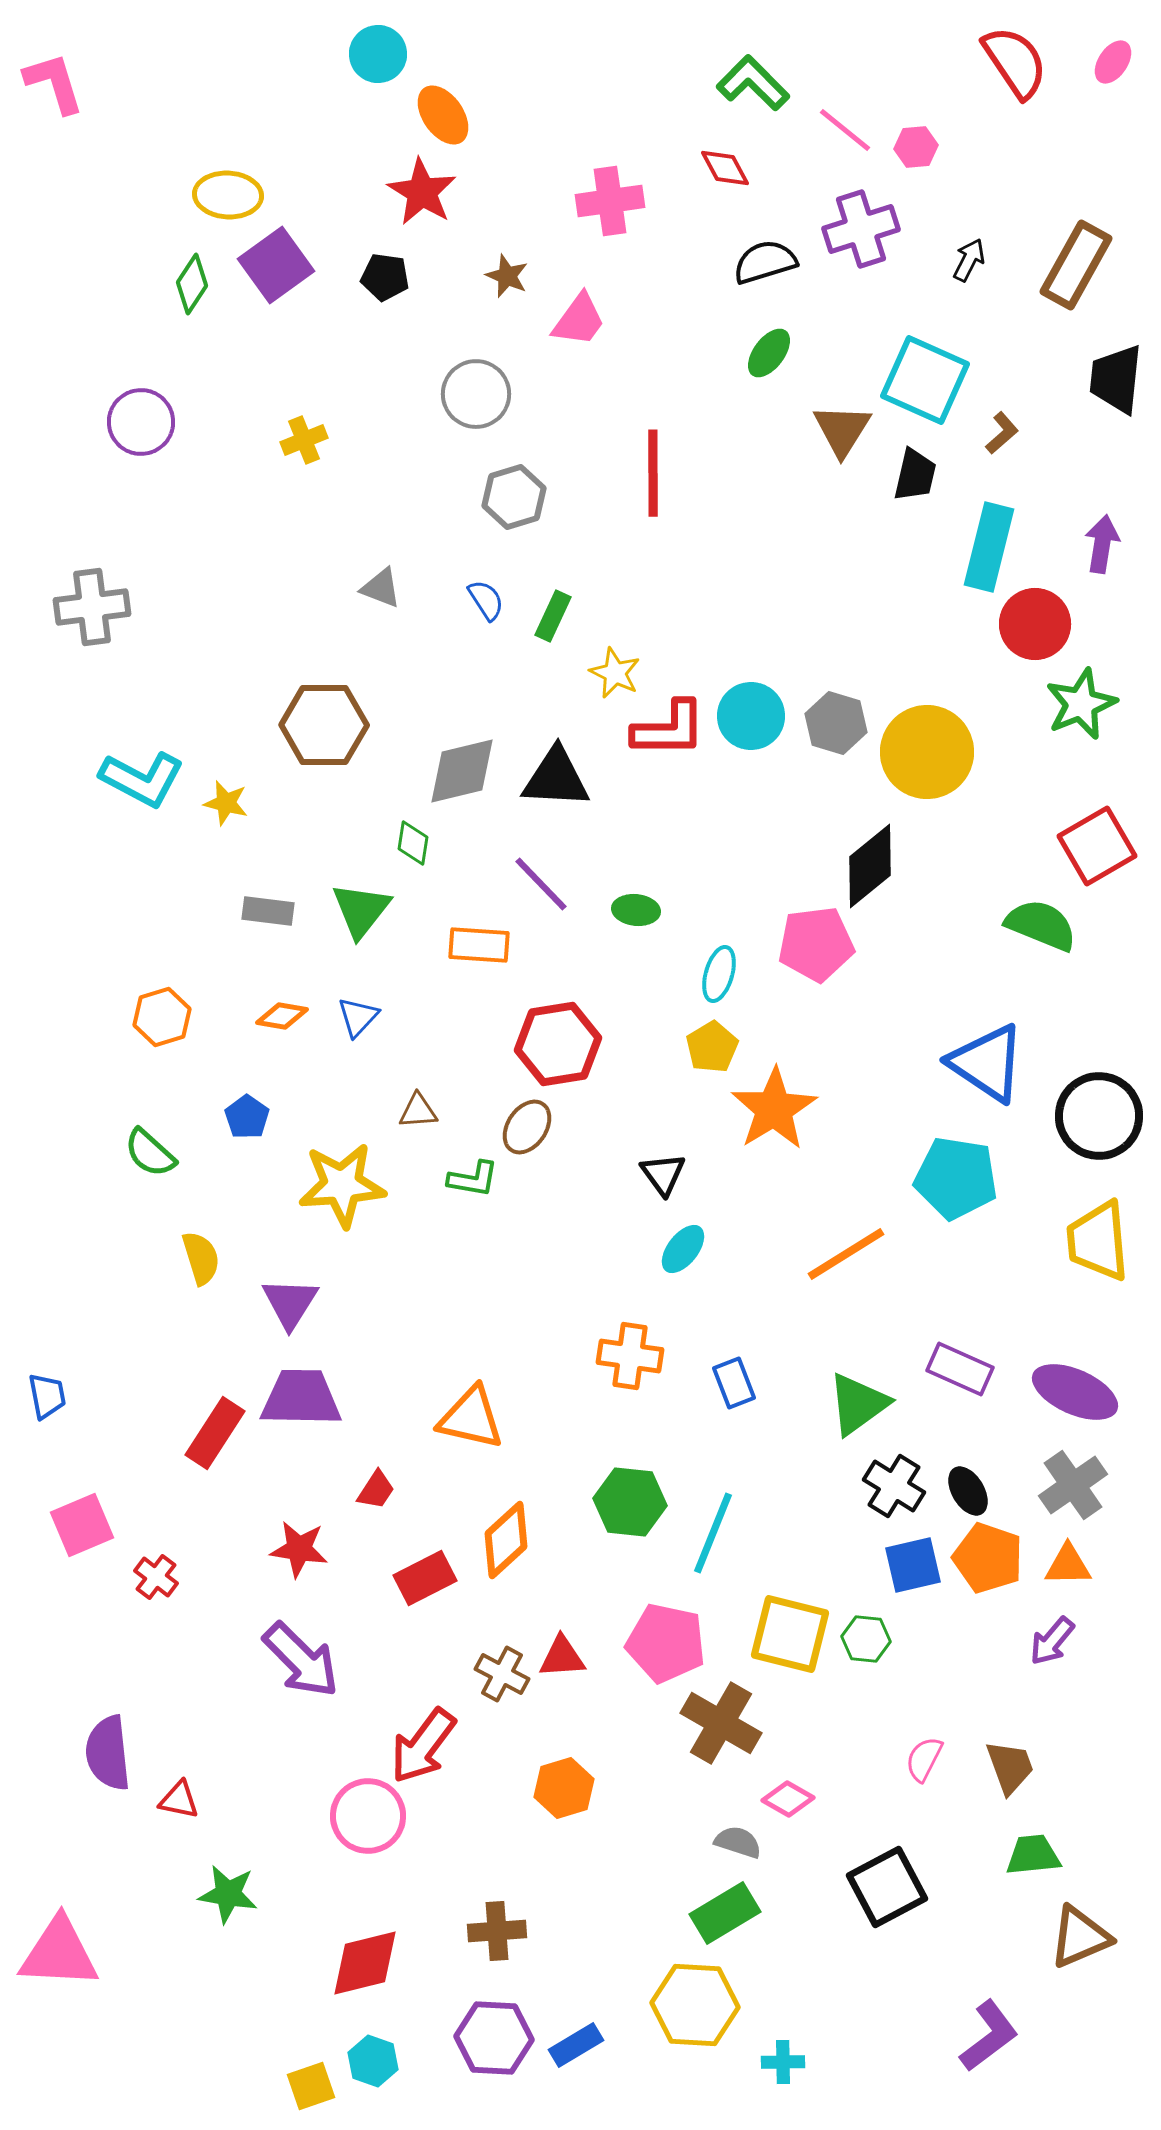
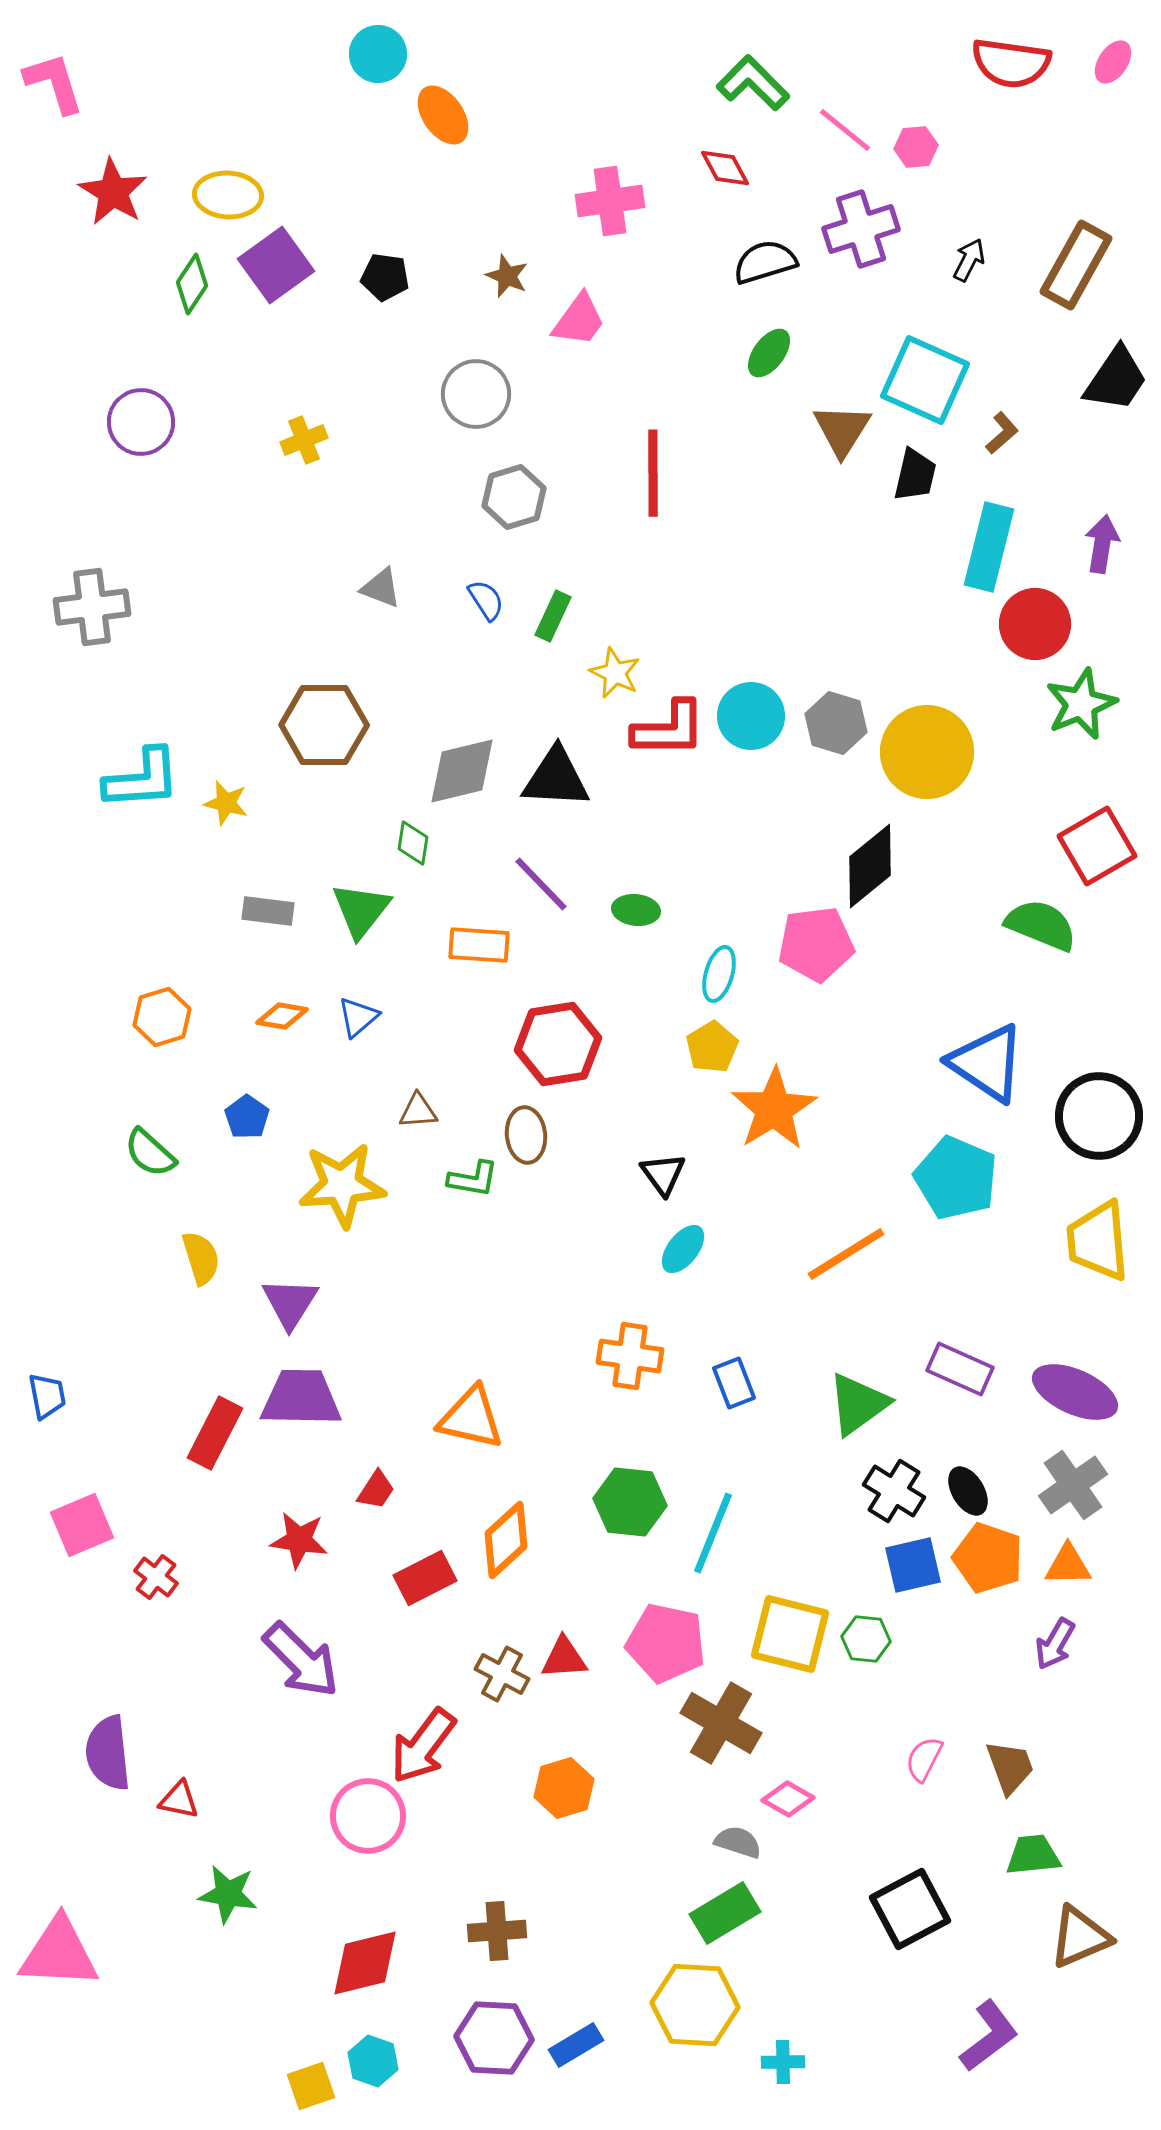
red semicircle at (1015, 62): moved 4 px left, 1 px down; rotated 132 degrees clockwise
red star at (422, 192): moved 309 px left
black trapezoid at (1116, 379): rotated 152 degrees counterclockwise
cyan L-shape at (142, 779): rotated 32 degrees counterclockwise
blue triangle at (358, 1017): rotated 6 degrees clockwise
brown ellipse at (527, 1127): moved 1 px left, 8 px down; rotated 40 degrees counterclockwise
cyan pentagon at (956, 1178): rotated 14 degrees clockwise
red rectangle at (215, 1433): rotated 6 degrees counterclockwise
black cross at (894, 1486): moved 5 px down
red star at (299, 1549): moved 9 px up
purple arrow at (1052, 1641): moved 3 px right, 3 px down; rotated 10 degrees counterclockwise
red triangle at (562, 1657): moved 2 px right, 1 px down
black square at (887, 1887): moved 23 px right, 22 px down
